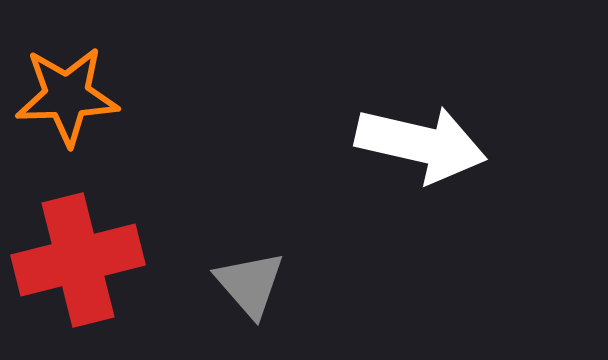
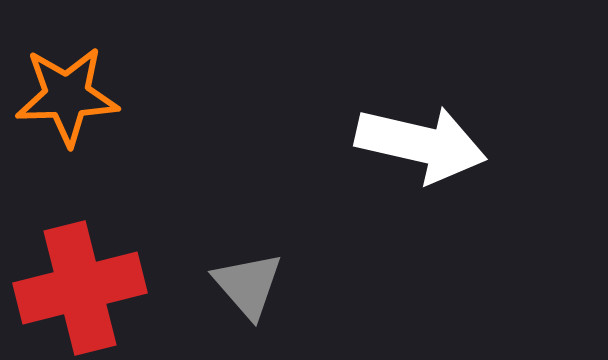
red cross: moved 2 px right, 28 px down
gray triangle: moved 2 px left, 1 px down
